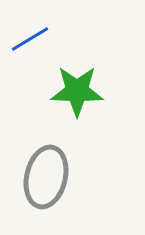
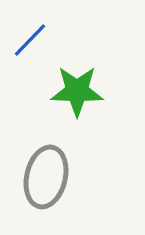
blue line: moved 1 px down; rotated 15 degrees counterclockwise
